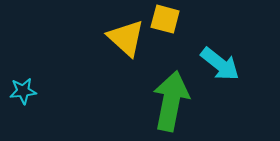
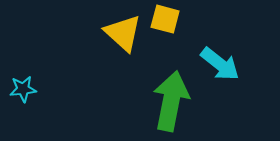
yellow triangle: moved 3 px left, 5 px up
cyan star: moved 2 px up
